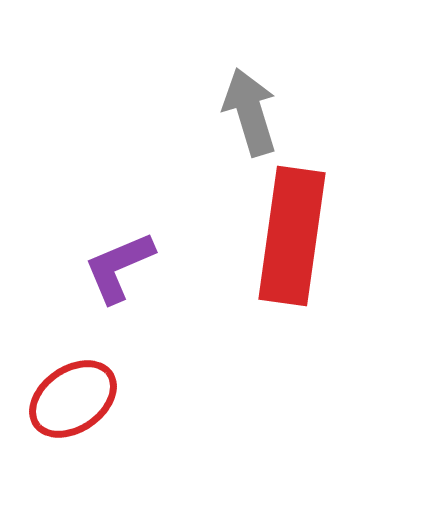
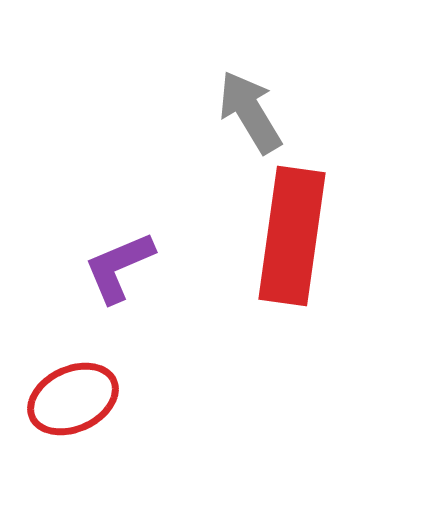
gray arrow: rotated 14 degrees counterclockwise
red ellipse: rotated 10 degrees clockwise
